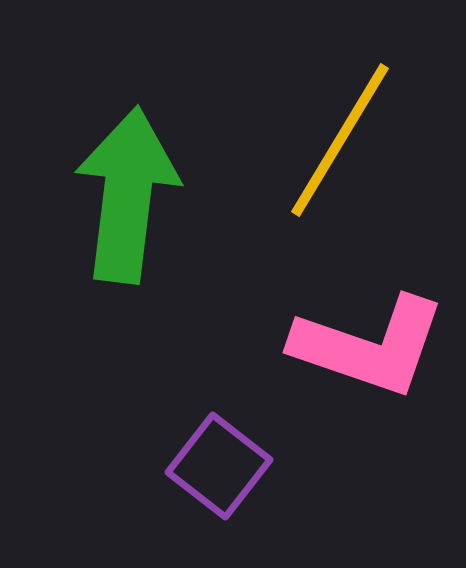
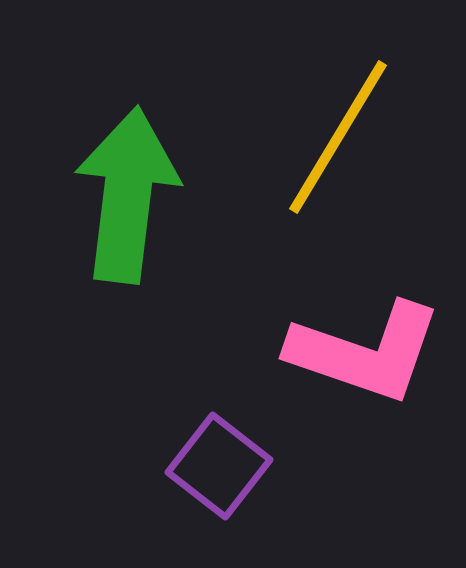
yellow line: moved 2 px left, 3 px up
pink L-shape: moved 4 px left, 6 px down
